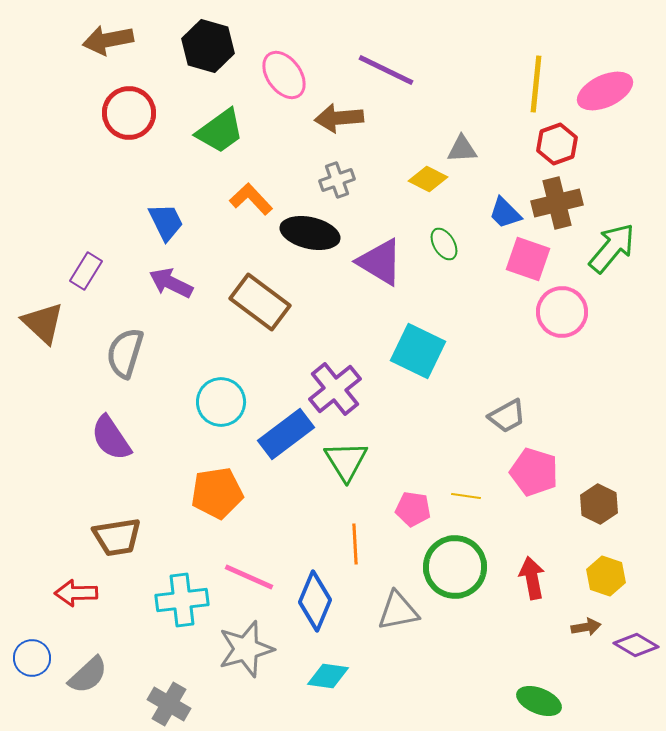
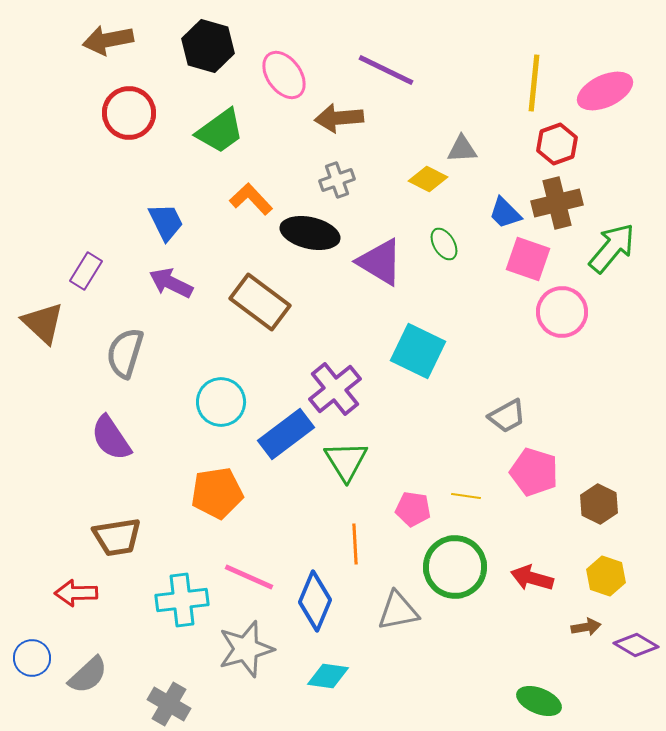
yellow line at (536, 84): moved 2 px left, 1 px up
red arrow at (532, 578): rotated 63 degrees counterclockwise
